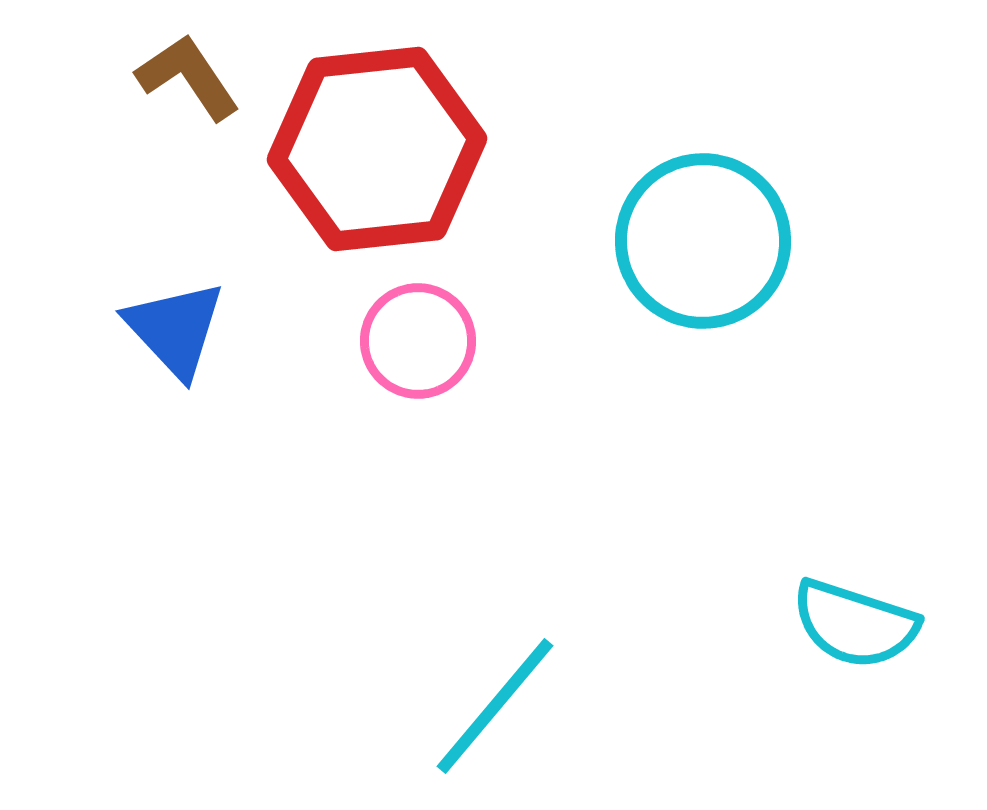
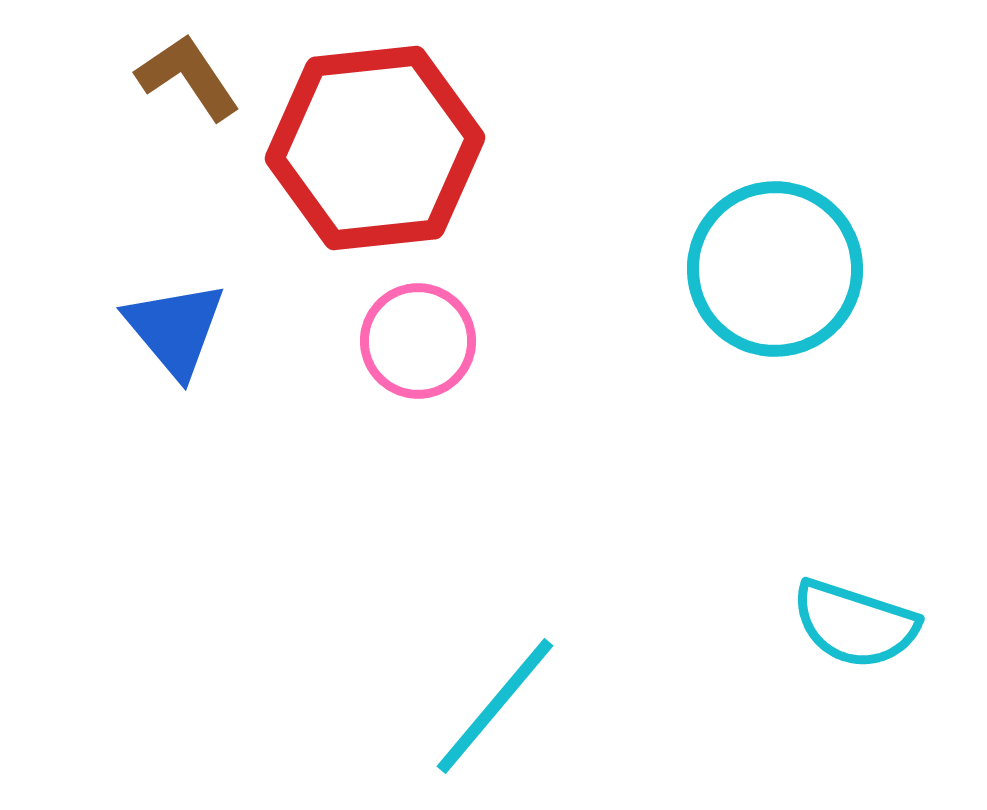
red hexagon: moved 2 px left, 1 px up
cyan circle: moved 72 px right, 28 px down
blue triangle: rotated 3 degrees clockwise
